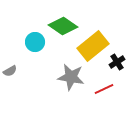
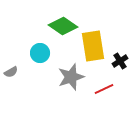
cyan circle: moved 5 px right, 11 px down
yellow rectangle: rotated 60 degrees counterclockwise
black cross: moved 3 px right, 1 px up
gray semicircle: moved 1 px right, 1 px down
gray star: rotated 28 degrees counterclockwise
